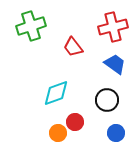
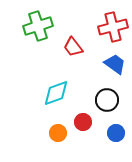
green cross: moved 7 px right
red circle: moved 8 px right
